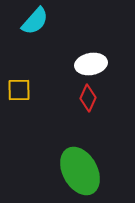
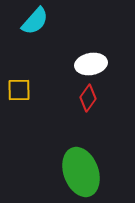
red diamond: rotated 12 degrees clockwise
green ellipse: moved 1 px right, 1 px down; rotated 9 degrees clockwise
